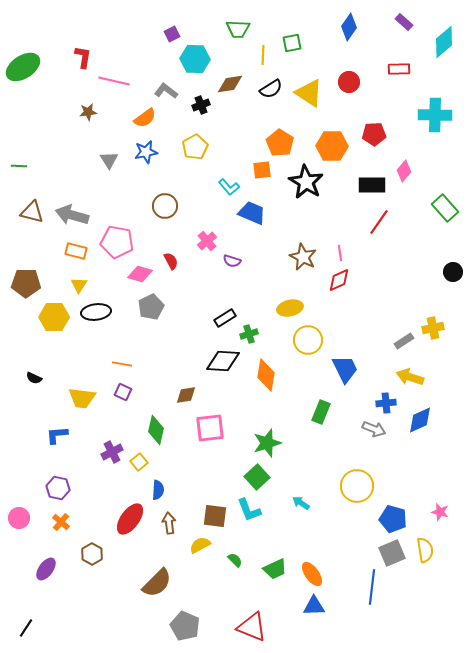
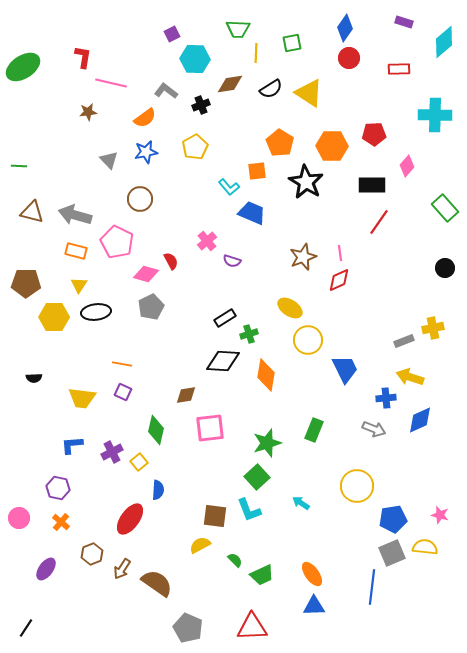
purple rectangle at (404, 22): rotated 24 degrees counterclockwise
blue diamond at (349, 27): moved 4 px left, 1 px down
yellow line at (263, 55): moved 7 px left, 2 px up
pink line at (114, 81): moved 3 px left, 2 px down
red circle at (349, 82): moved 24 px up
gray triangle at (109, 160): rotated 12 degrees counterclockwise
orange square at (262, 170): moved 5 px left, 1 px down
pink diamond at (404, 171): moved 3 px right, 5 px up
brown circle at (165, 206): moved 25 px left, 7 px up
gray arrow at (72, 215): moved 3 px right
pink pentagon at (117, 242): rotated 16 degrees clockwise
brown star at (303, 257): rotated 24 degrees clockwise
black circle at (453, 272): moved 8 px left, 4 px up
pink diamond at (140, 274): moved 6 px right
yellow ellipse at (290, 308): rotated 45 degrees clockwise
gray rectangle at (404, 341): rotated 12 degrees clockwise
black semicircle at (34, 378): rotated 28 degrees counterclockwise
blue cross at (386, 403): moved 5 px up
green rectangle at (321, 412): moved 7 px left, 18 px down
blue L-shape at (57, 435): moved 15 px right, 10 px down
pink star at (440, 512): moved 3 px down
blue pentagon at (393, 519): rotated 24 degrees counterclockwise
brown arrow at (169, 523): moved 47 px left, 46 px down; rotated 140 degrees counterclockwise
yellow semicircle at (425, 550): moved 3 px up; rotated 75 degrees counterclockwise
brown hexagon at (92, 554): rotated 10 degrees clockwise
green trapezoid at (275, 569): moved 13 px left, 6 px down
brown semicircle at (157, 583): rotated 100 degrees counterclockwise
gray pentagon at (185, 626): moved 3 px right, 2 px down
red triangle at (252, 627): rotated 24 degrees counterclockwise
